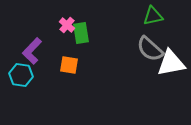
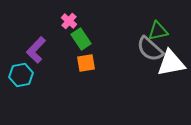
green triangle: moved 5 px right, 15 px down
pink cross: moved 2 px right, 4 px up
green rectangle: moved 6 px down; rotated 25 degrees counterclockwise
purple L-shape: moved 4 px right, 1 px up
orange square: moved 17 px right, 2 px up; rotated 18 degrees counterclockwise
cyan hexagon: rotated 20 degrees counterclockwise
